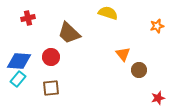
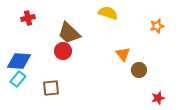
red circle: moved 12 px right, 6 px up
